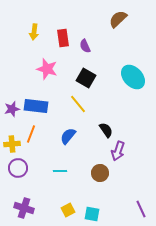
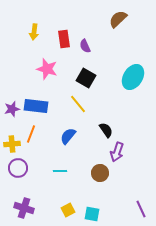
red rectangle: moved 1 px right, 1 px down
cyan ellipse: rotated 75 degrees clockwise
purple arrow: moved 1 px left, 1 px down
